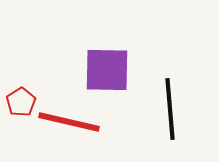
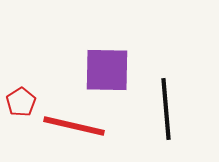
black line: moved 4 px left
red line: moved 5 px right, 4 px down
